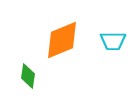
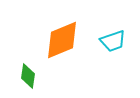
cyan trapezoid: rotated 20 degrees counterclockwise
